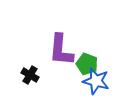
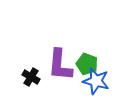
purple L-shape: moved 1 px left, 15 px down
black cross: moved 1 px right, 2 px down
